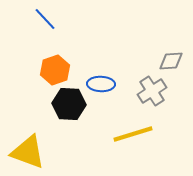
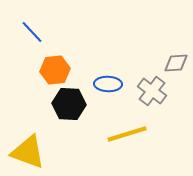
blue line: moved 13 px left, 13 px down
gray diamond: moved 5 px right, 2 px down
orange hexagon: rotated 12 degrees clockwise
blue ellipse: moved 7 px right
gray cross: rotated 20 degrees counterclockwise
yellow line: moved 6 px left
